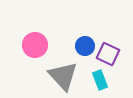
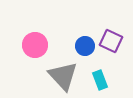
purple square: moved 3 px right, 13 px up
